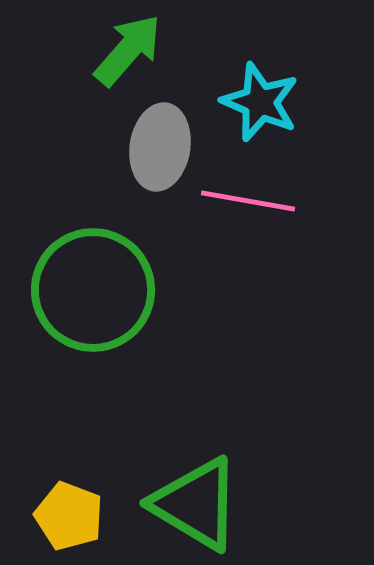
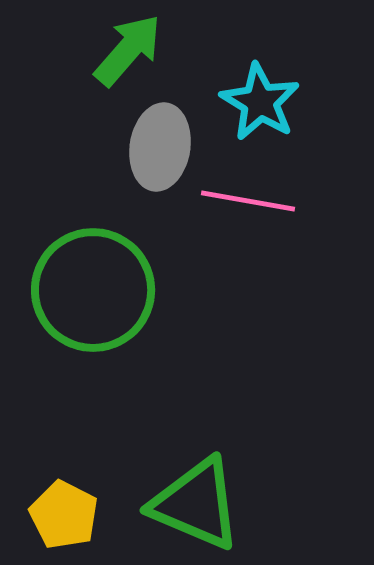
cyan star: rotated 8 degrees clockwise
green triangle: rotated 8 degrees counterclockwise
yellow pentagon: moved 5 px left, 1 px up; rotated 6 degrees clockwise
